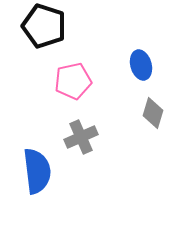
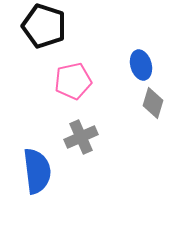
gray diamond: moved 10 px up
